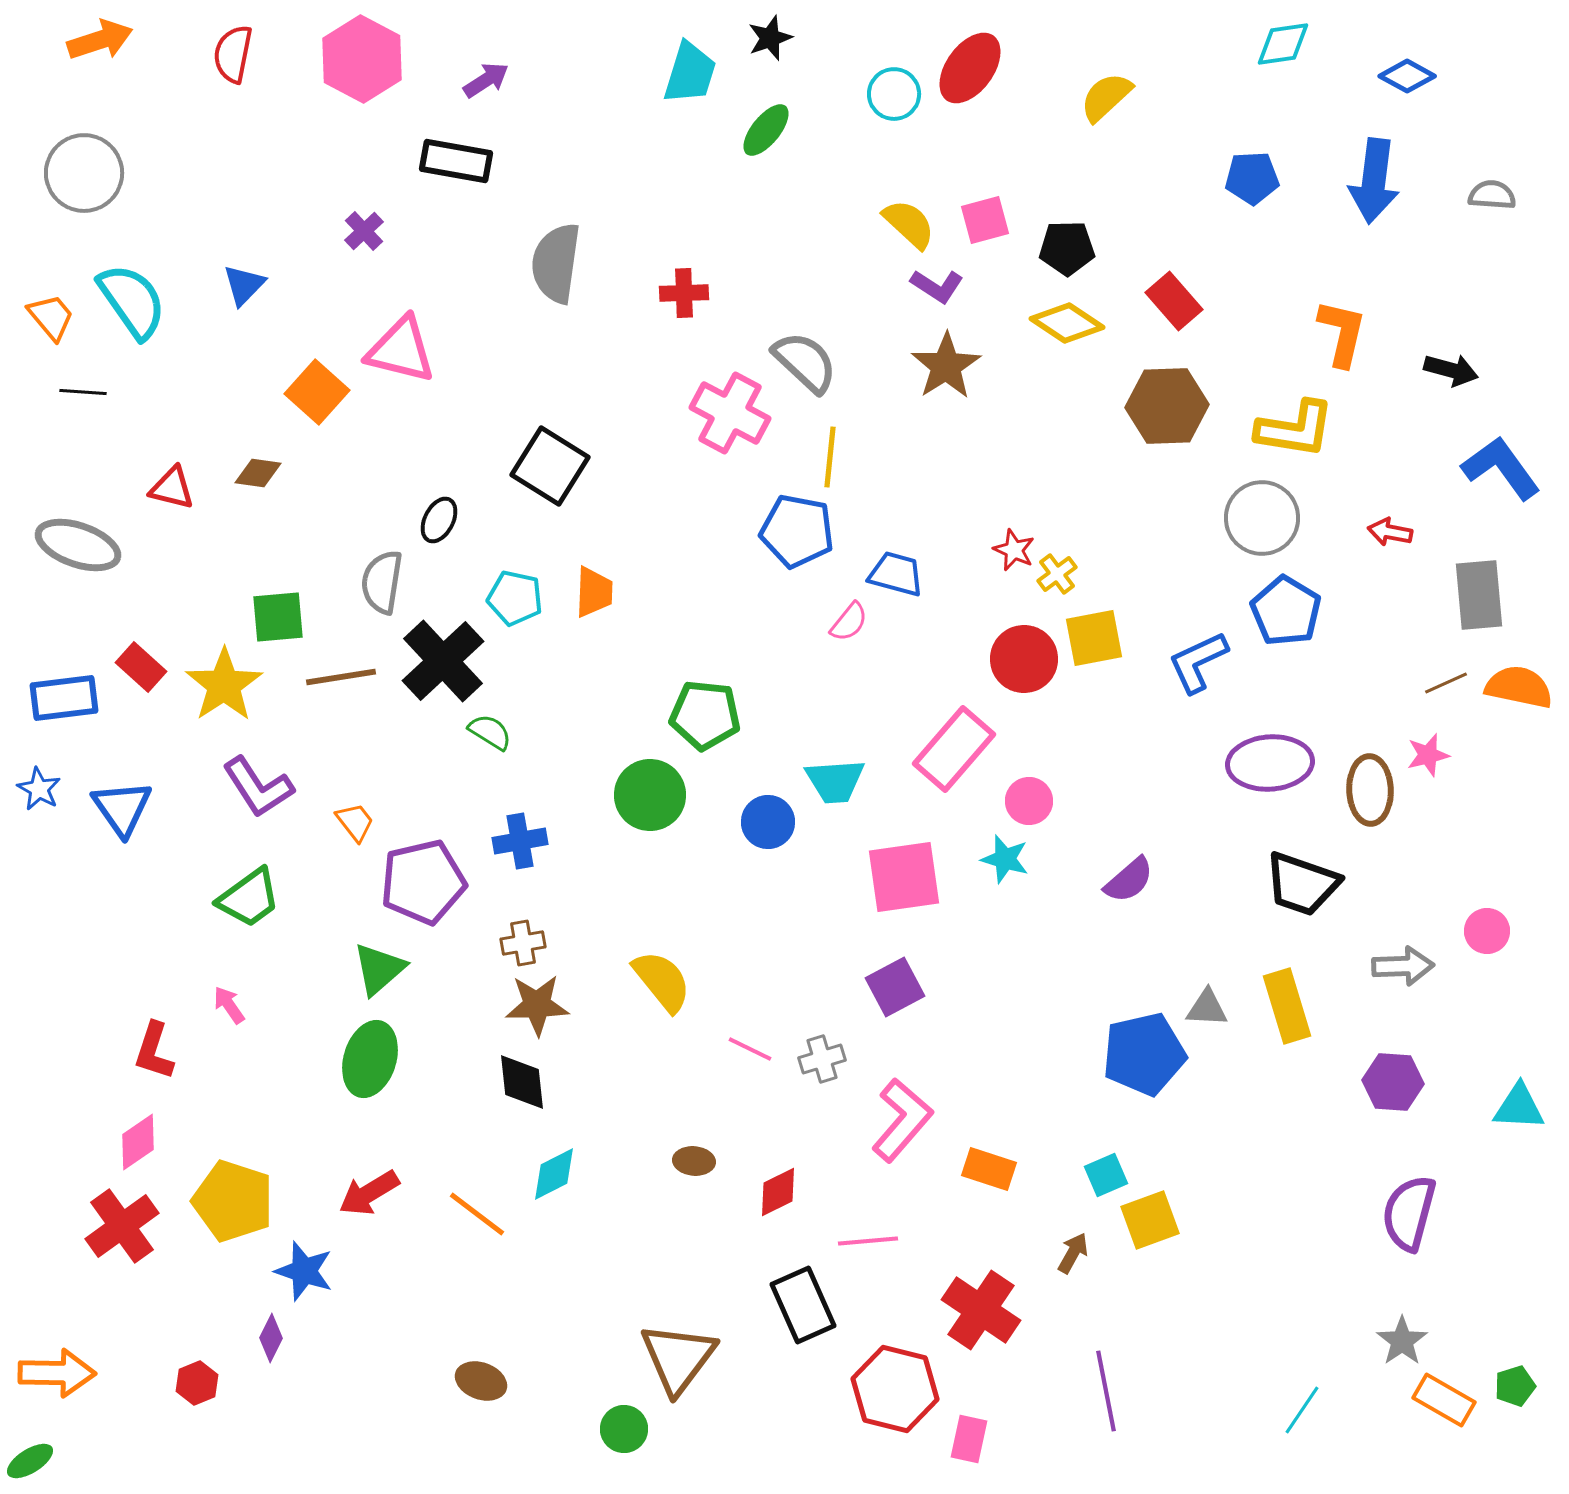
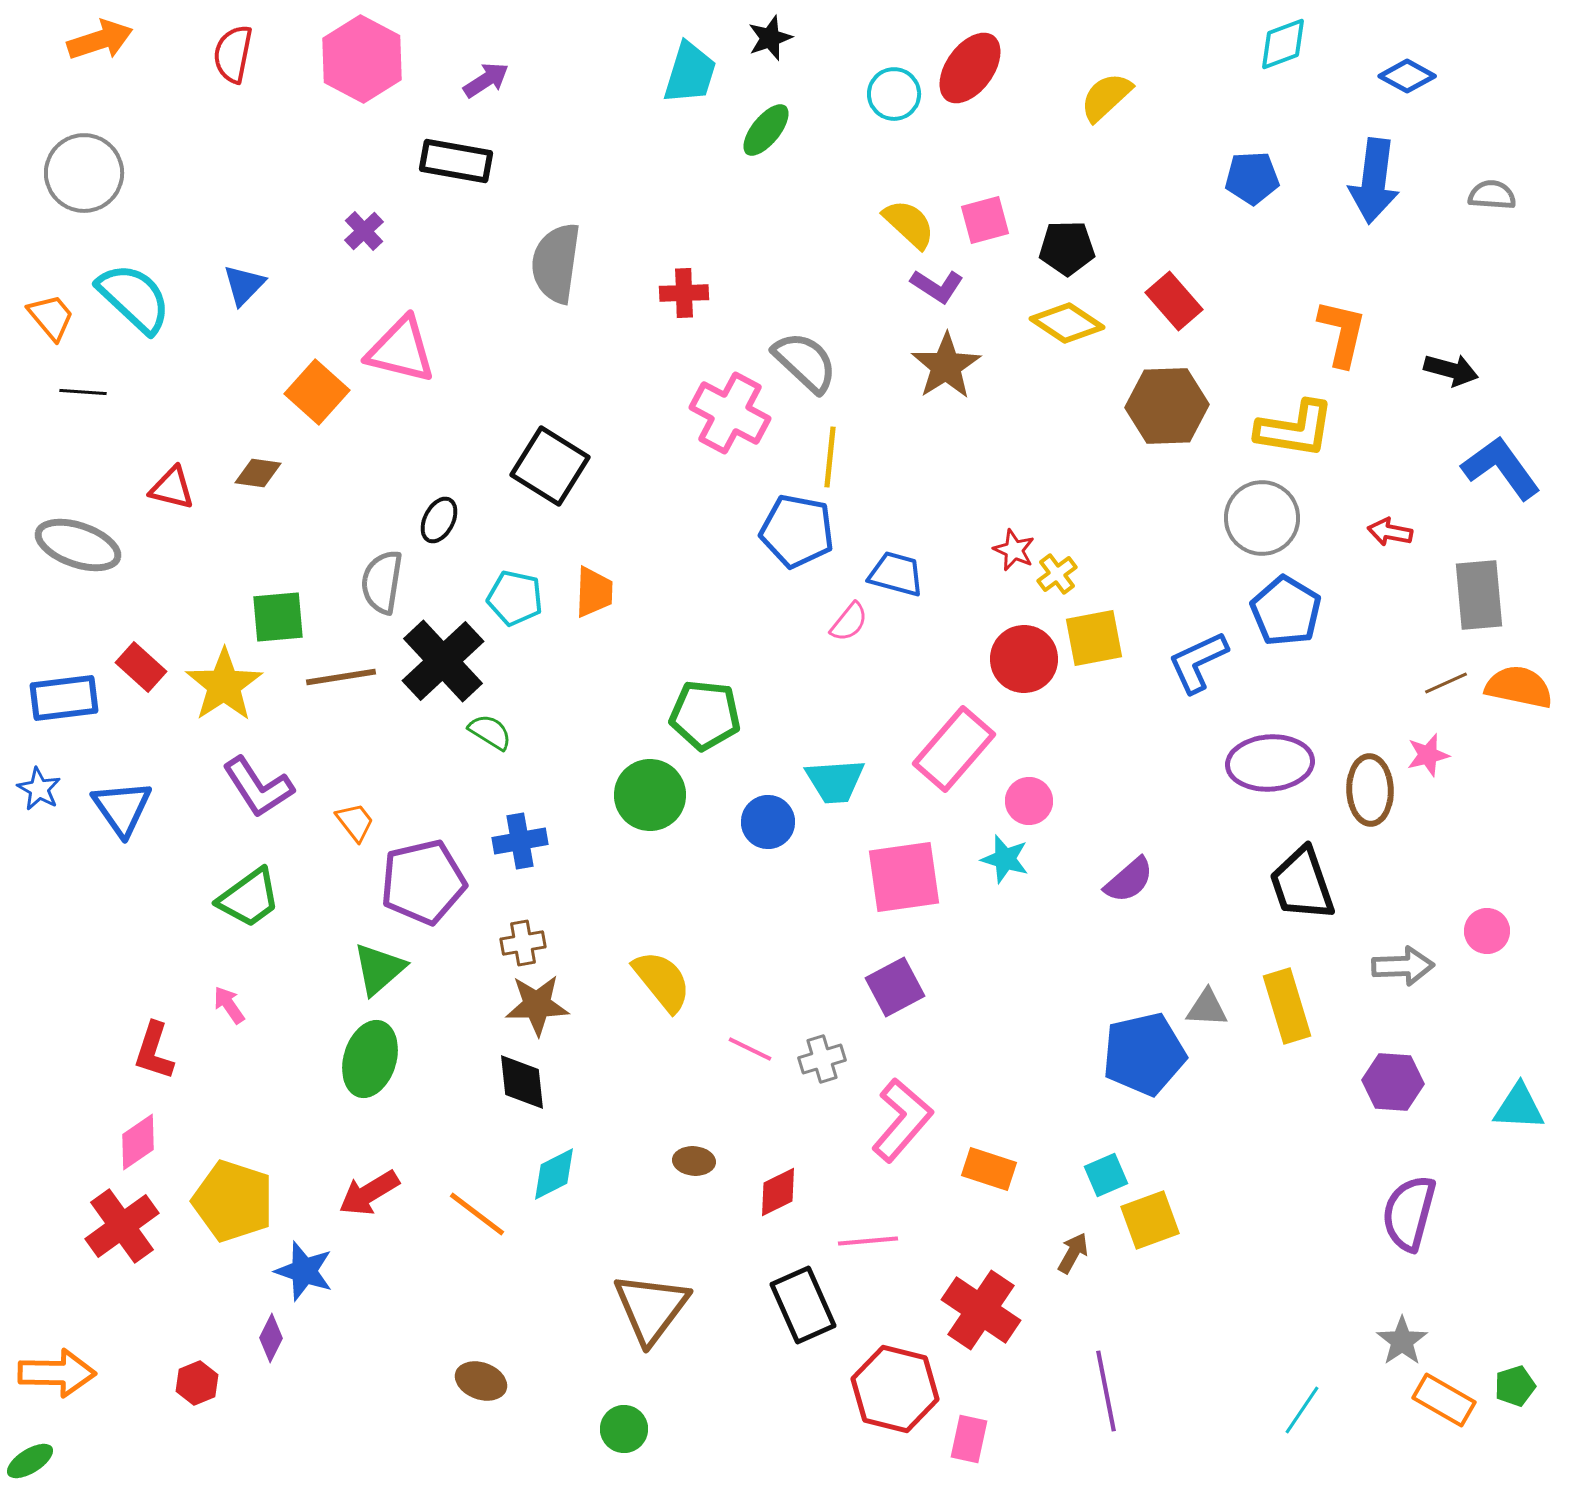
cyan diamond at (1283, 44): rotated 12 degrees counterclockwise
cyan semicircle at (132, 301): moved 2 px right, 3 px up; rotated 12 degrees counterclockwise
black trapezoid at (1302, 884): rotated 52 degrees clockwise
brown triangle at (678, 1358): moved 27 px left, 50 px up
